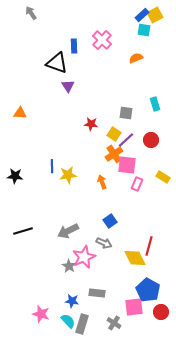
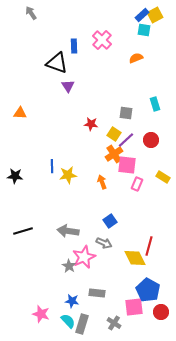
gray arrow at (68, 231): rotated 35 degrees clockwise
